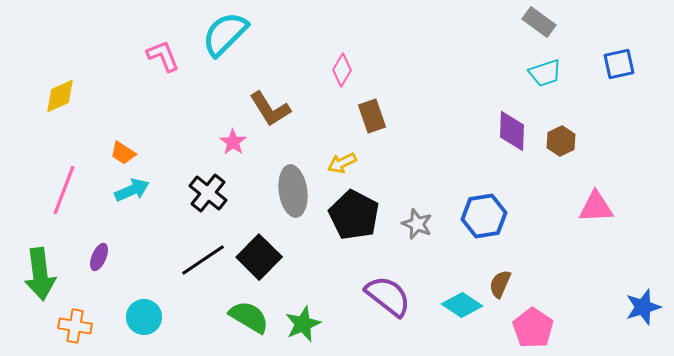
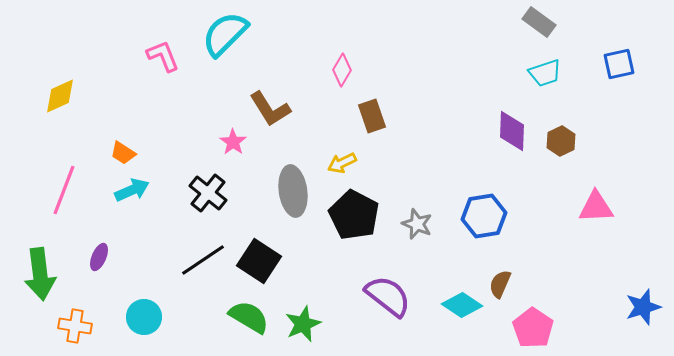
black square: moved 4 px down; rotated 12 degrees counterclockwise
